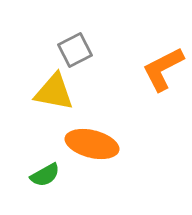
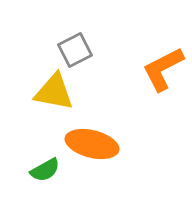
green semicircle: moved 5 px up
